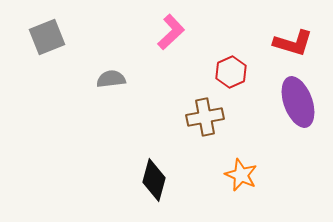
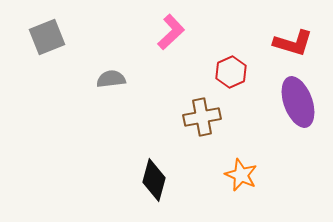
brown cross: moved 3 px left
